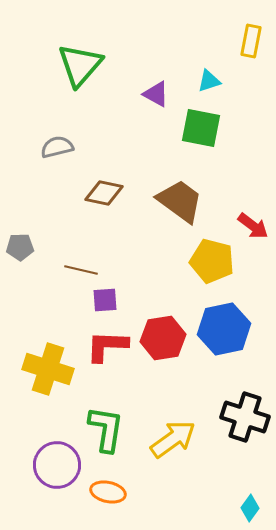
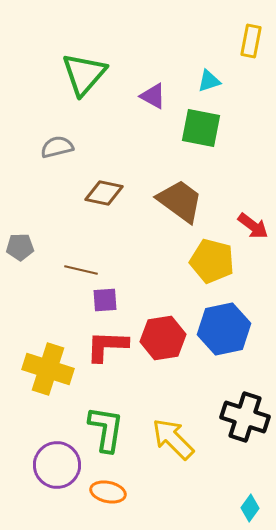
green triangle: moved 4 px right, 9 px down
purple triangle: moved 3 px left, 2 px down
yellow arrow: rotated 99 degrees counterclockwise
